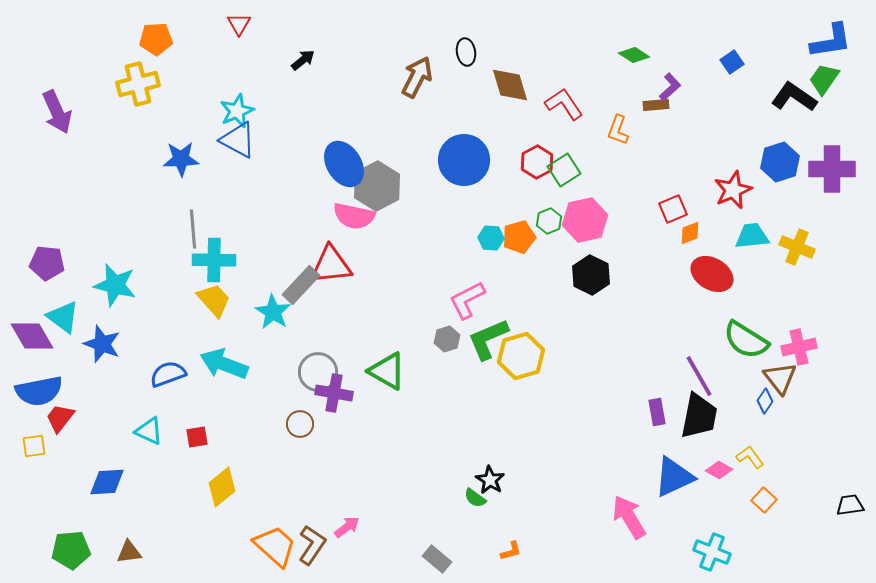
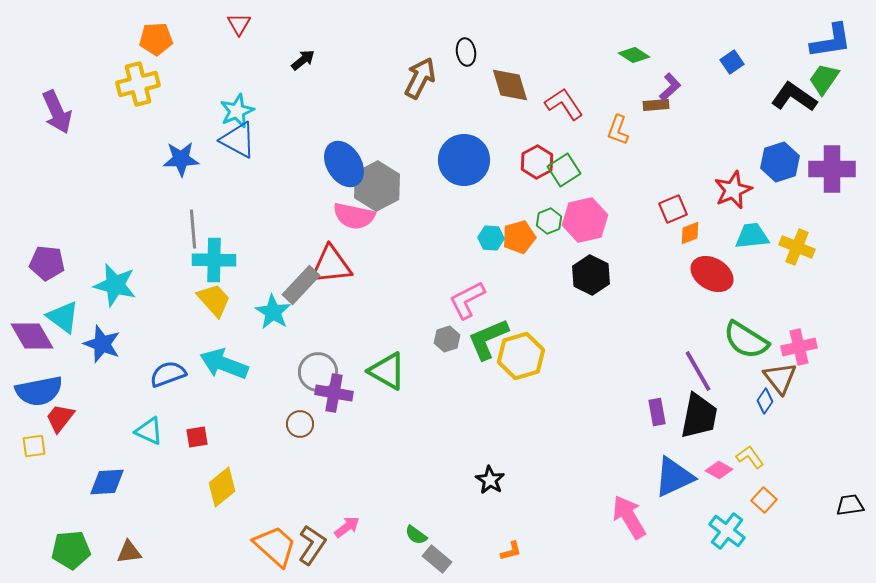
brown arrow at (417, 77): moved 3 px right, 1 px down
purple line at (699, 376): moved 1 px left, 5 px up
green semicircle at (475, 498): moved 59 px left, 37 px down
cyan cross at (712, 552): moved 15 px right, 21 px up; rotated 15 degrees clockwise
